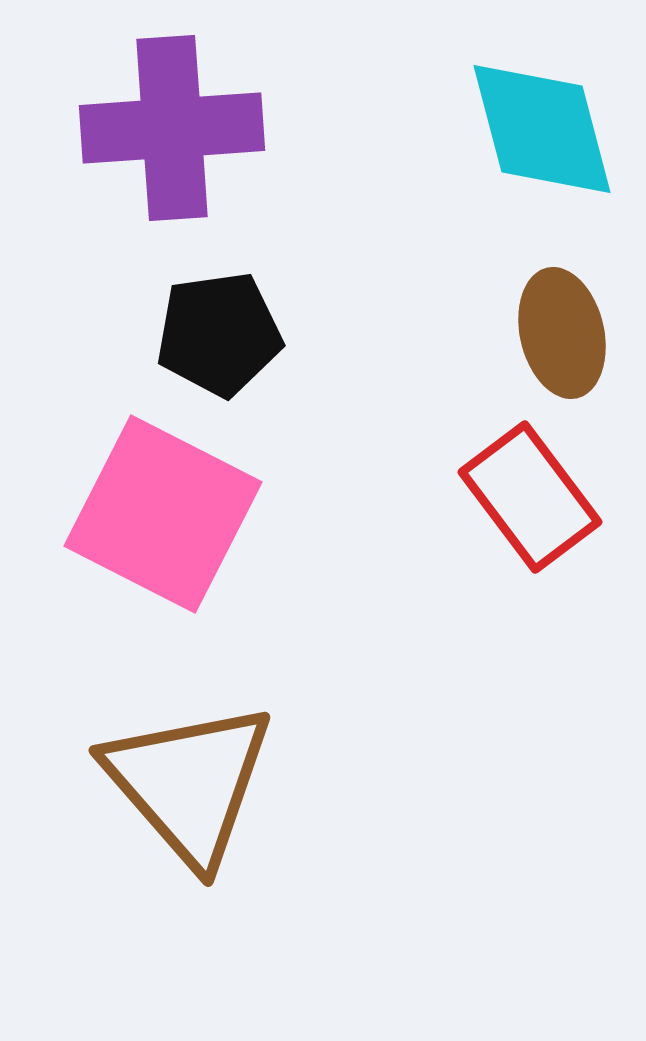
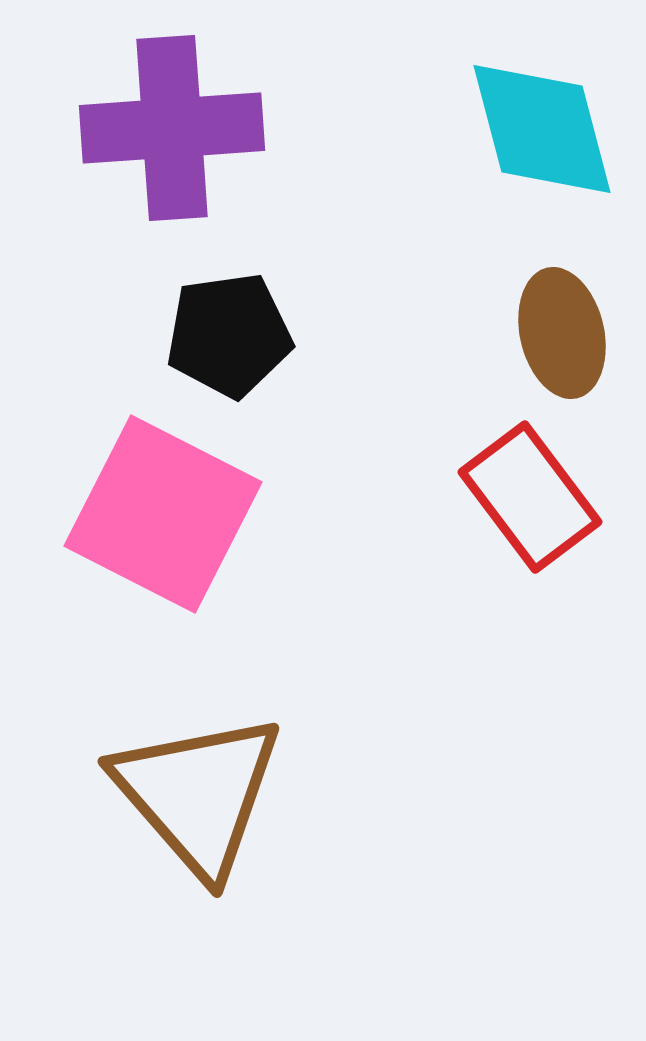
black pentagon: moved 10 px right, 1 px down
brown triangle: moved 9 px right, 11 px down
